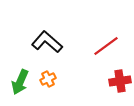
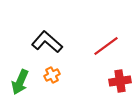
orange cross: moved 4 px right, 4 px up
